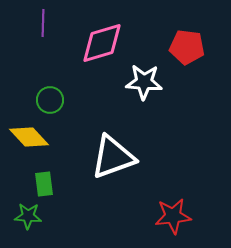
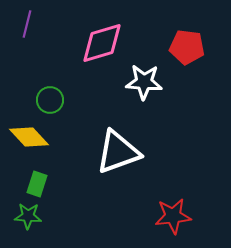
purple line: moved 16 px left, 1 px down; rotated 12 degrees clockwise
white triangle: moved 5 px right, 5 px up
green rectangle: moved 7 px left; rotated 25 degrees clockwise
